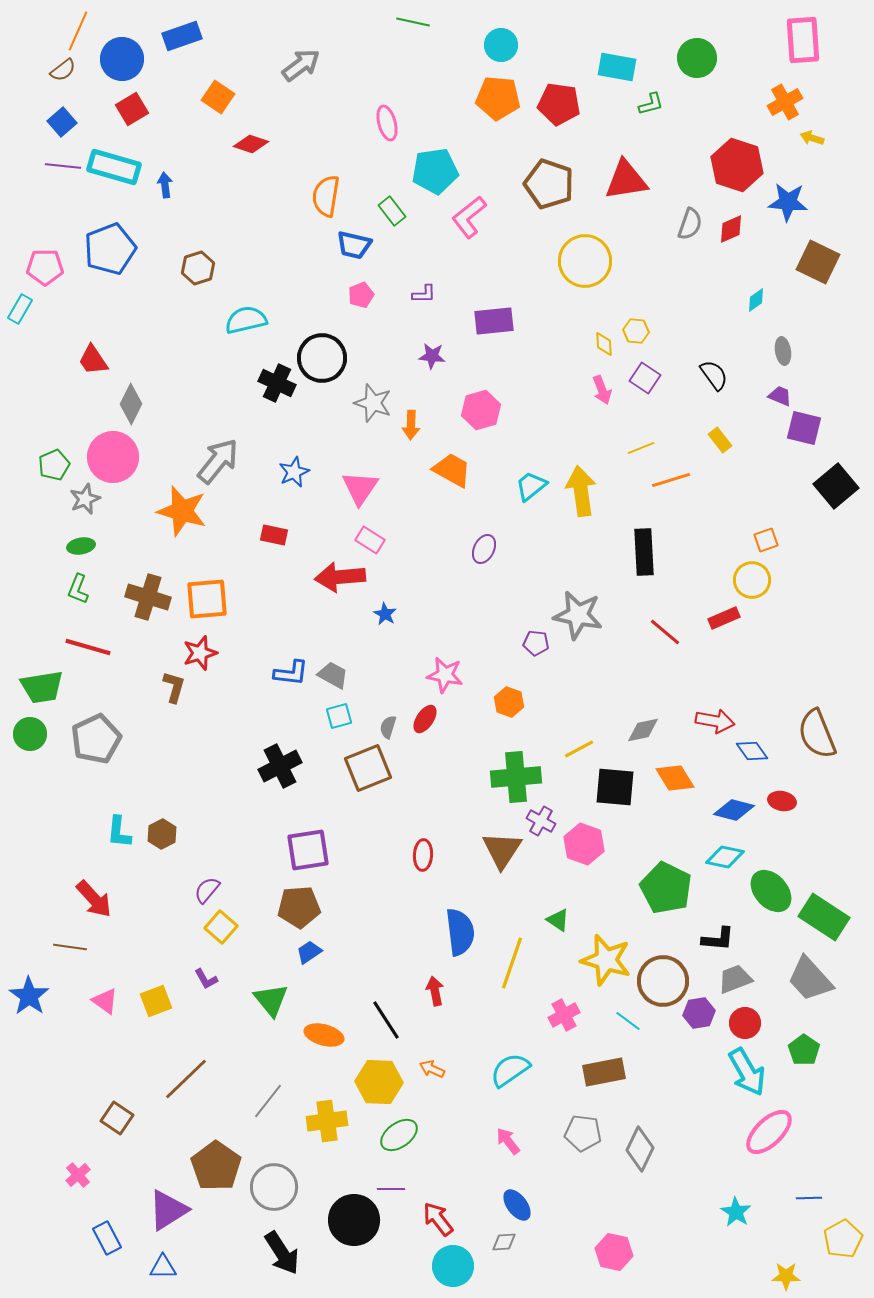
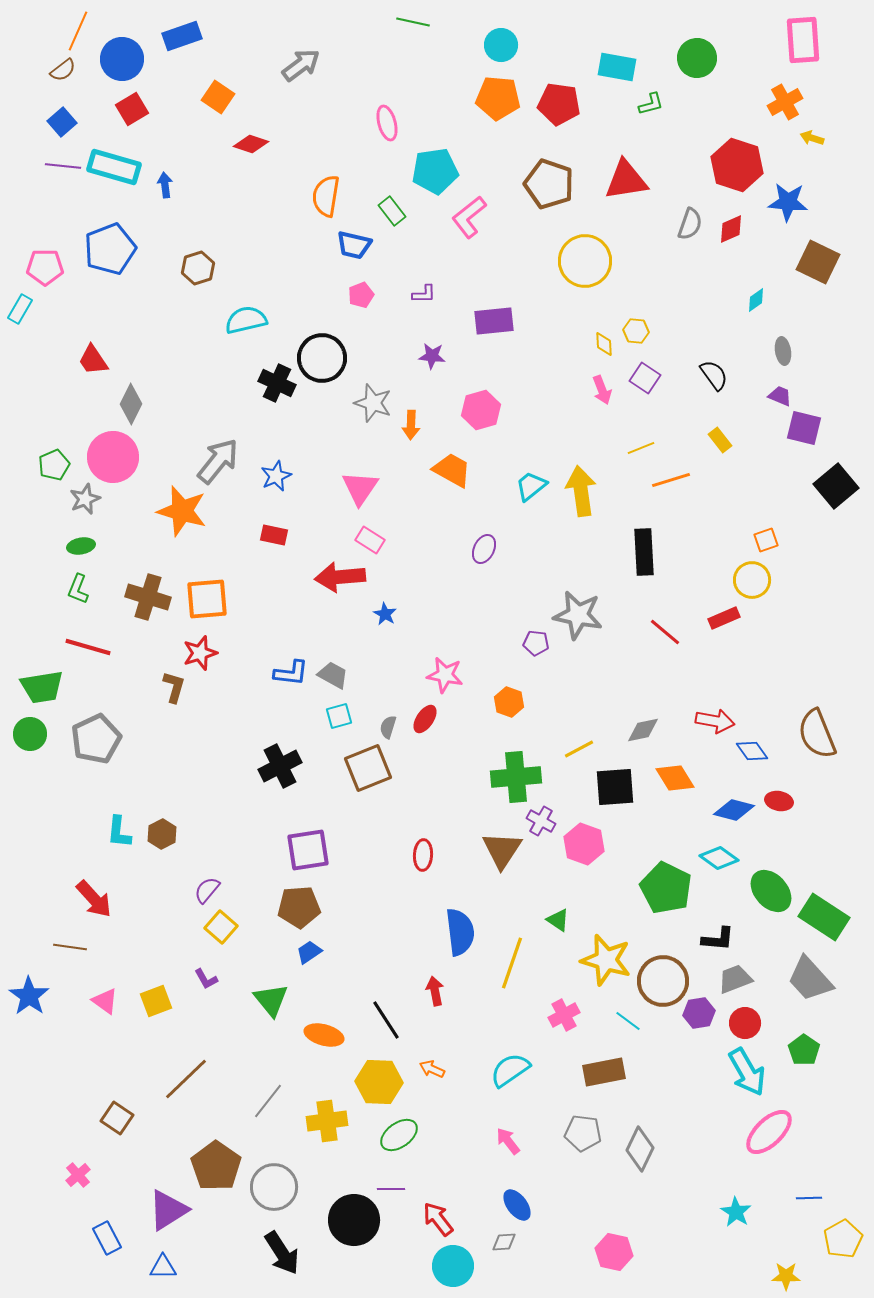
blue star at (294, 472): moved 18 px left, 4 px down
black square at (615, 787): rotated 9 degrees counterclockwise
red ellipse at (782, 801): moved 3 px left
cyan diamond at (725, 857): moved 6 px left, 1 px down; rotated 24 degrees clockwise
